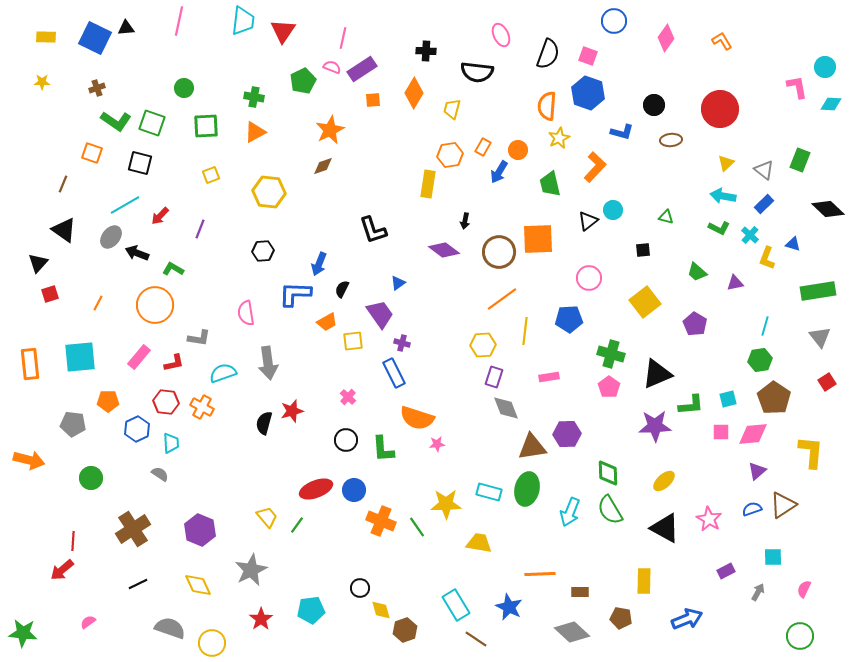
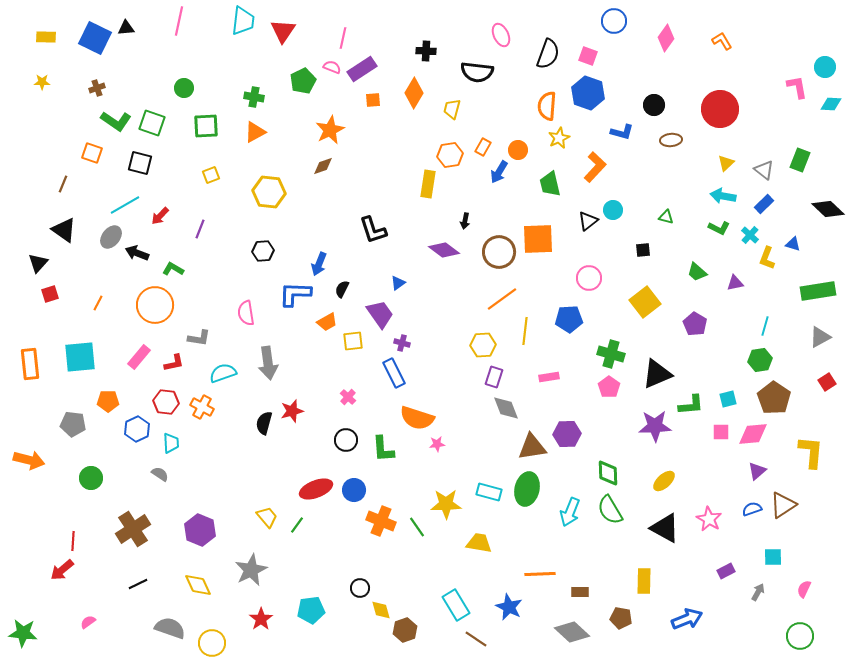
gray triangle at (820, 337): rotated 40 degrees clockwise
